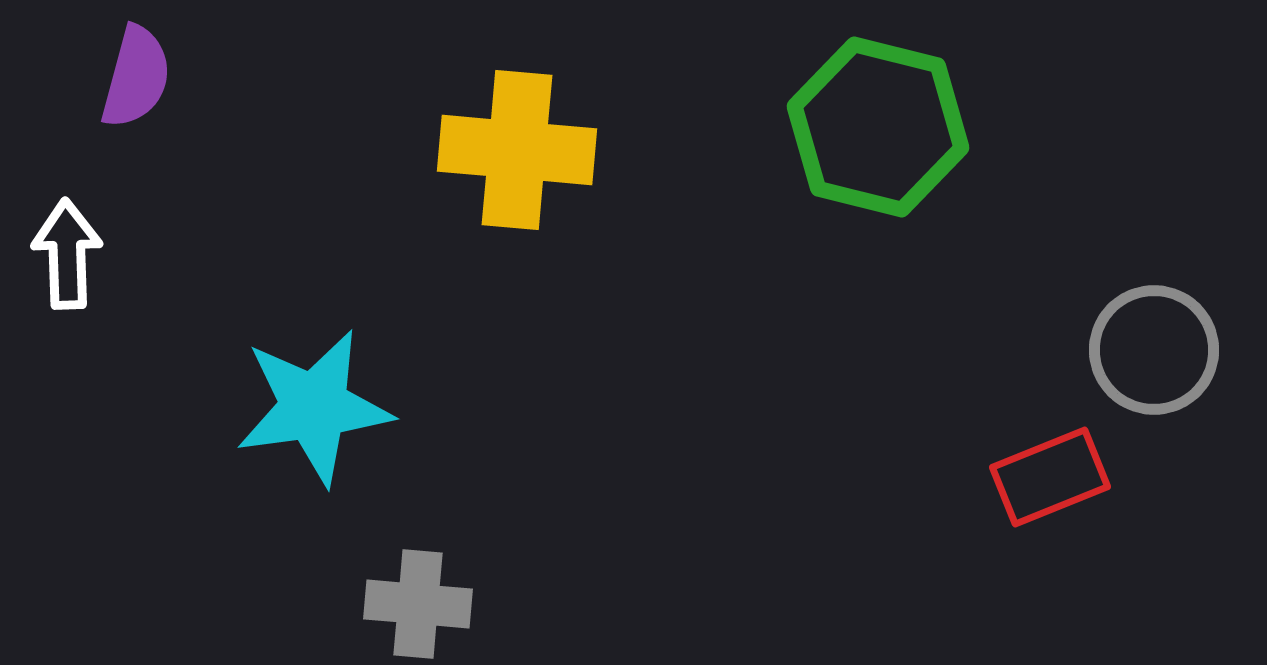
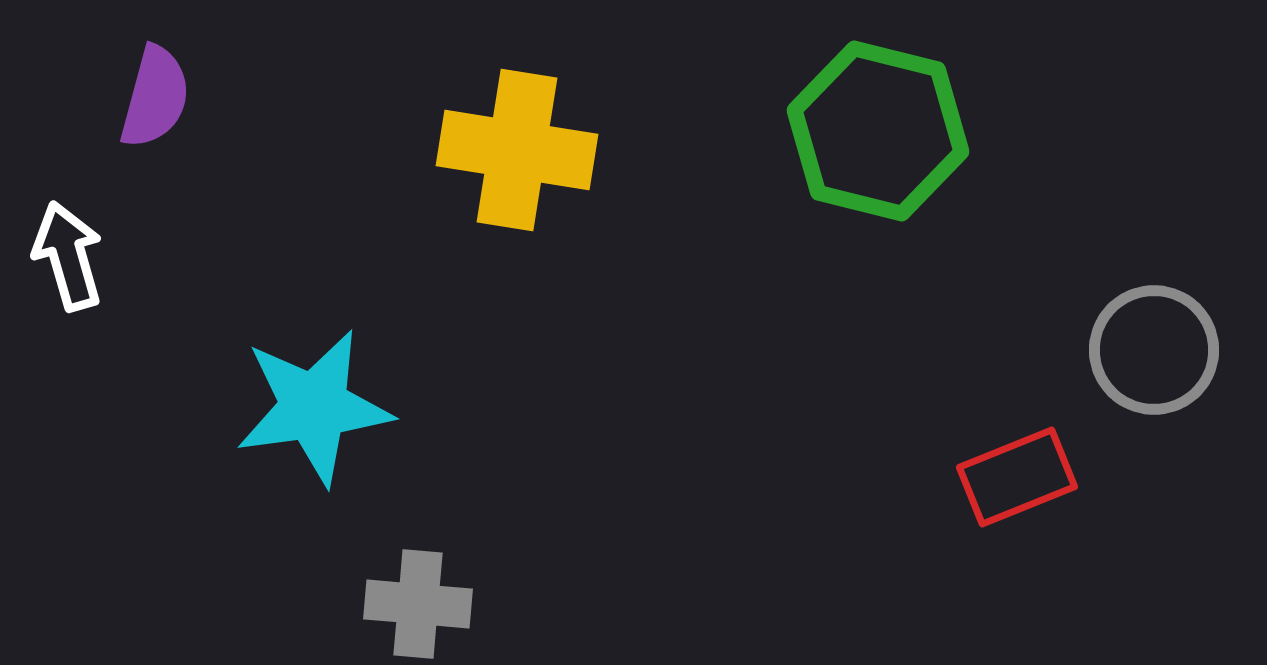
purple semicircle: moved 19 px right, 20 px down
green hexagon: moved 4 px down
yellow cross: rotated 4 degrees clockwise
white arrow: moved 1 px right, 2 px down; rotated 14 degrees counterclockwise
red rectangle: moved 33 px left
